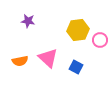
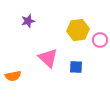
purple star: rotated 24 degrees counterclockwise
orange semicircle: moved 7 px left, 15 px down
blue square: rotated 24 degrees counterclockwise
